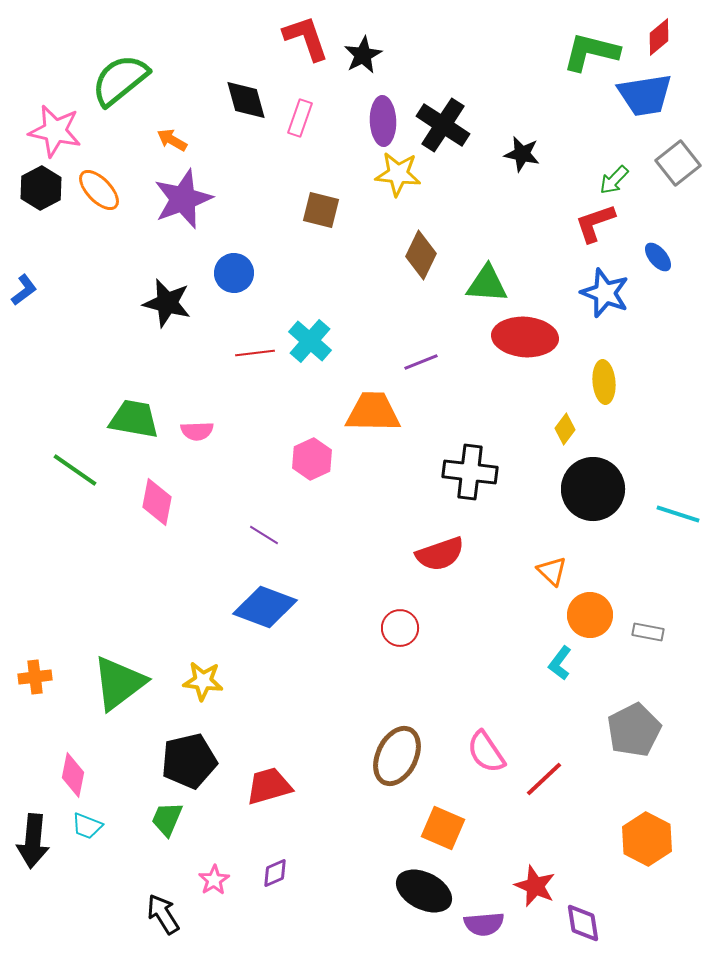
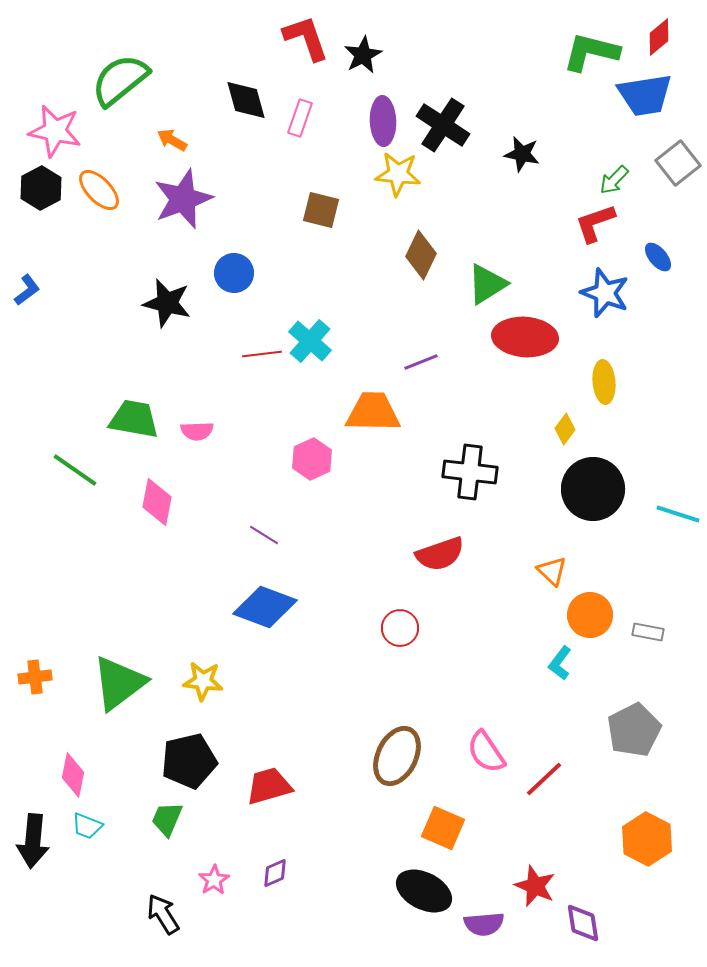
green triangle at (487, 284): rotated 36 degrees counterclockwise
blue L-shape at (24, 290): moved 3 px right
red line at (255, 353): moved 7 px right, 1 px down
